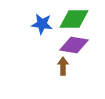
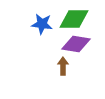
purple diamond: moved 2 px right, 1 px up
